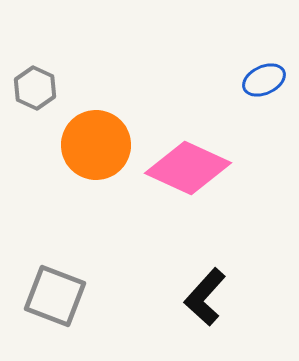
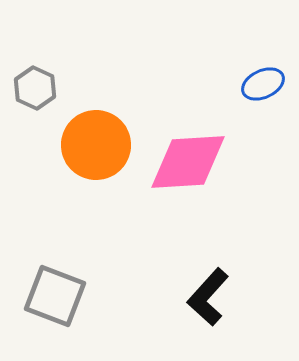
blue ellipse: moved 1 px left, 4 px down
pink diamond: moved 6 px up; rotated 28 degrees counterclockwise
black L-shape: moved 3 px right
